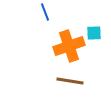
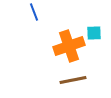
blue line: moved 11 px left
brown line: moved 3 px right, 1 px up; rotated 20 degrees counterclockwise
